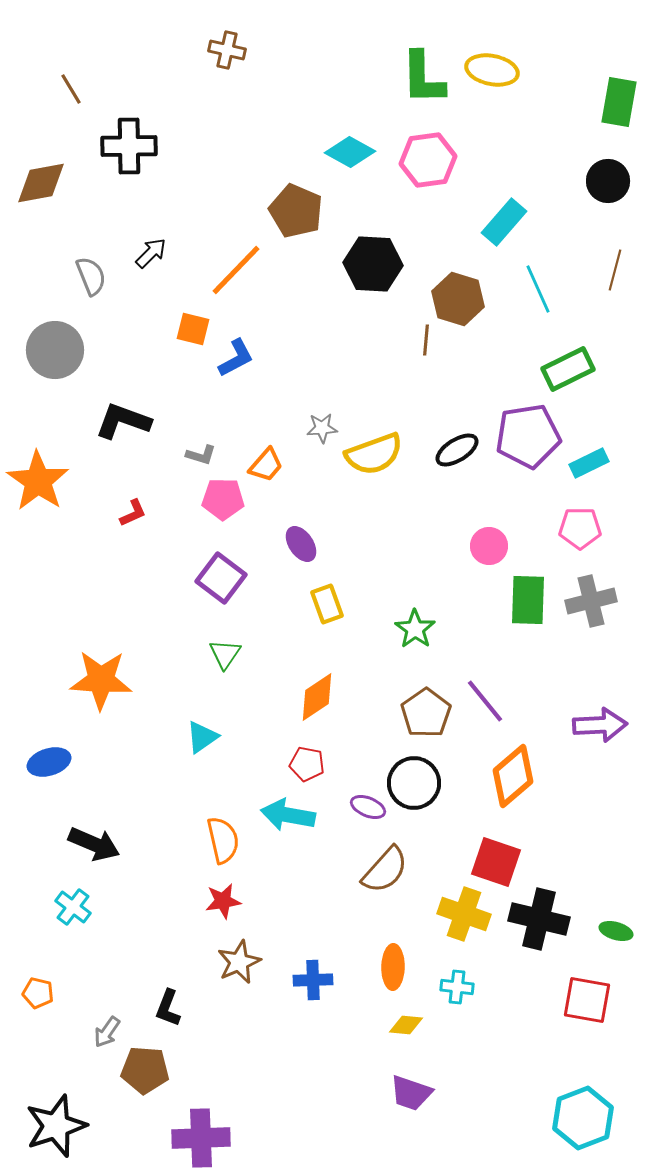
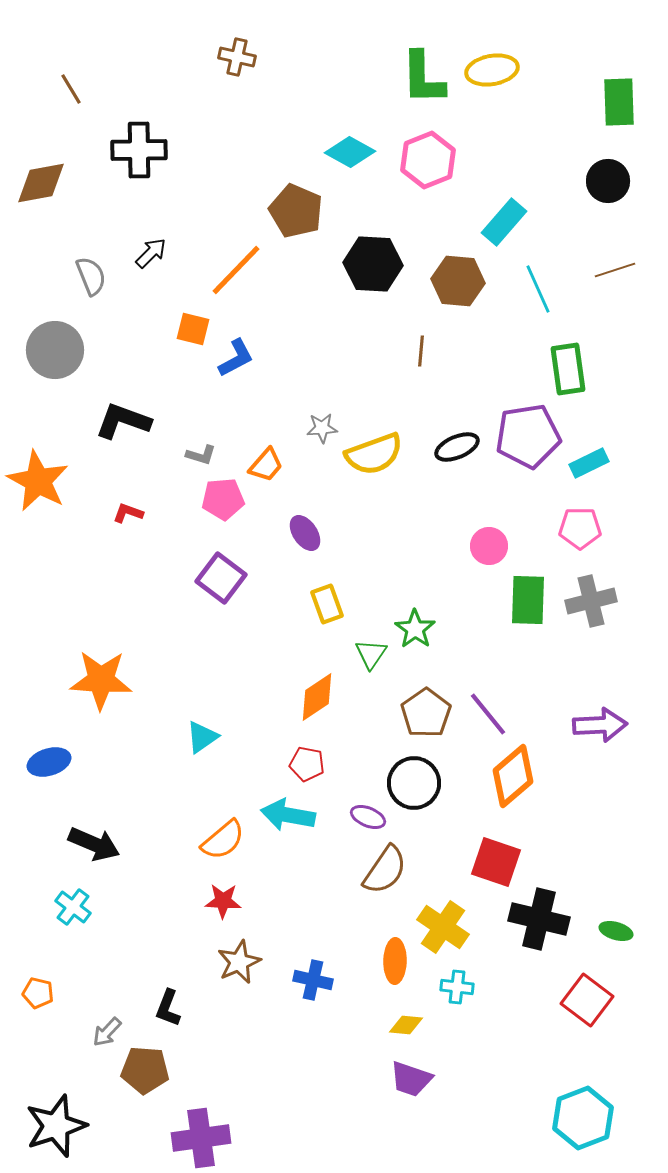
brown cross at (227, 50): moved 10 px right, 7 px down
yellow ellipse at (492, 70): rotated 21 degrees counterclockwise
green rectangle at (619, 102): rotated 12 degrees counterclockwise
black cross at (129, 146): moved 10 px right, 4 px down
pink hexagon at (428, 160): rotated 14 degrees counterclockwise
brown line at (615, 270): rotated 57 degrees clockwise
brown hexagon at (458, 299): moved 18 px up; rotated 12 degrees counterclockwise
brown line at (426, 340): moved 5 px left, 11 px down
green rectangle at (568, 369): rotated 72 degrees counterclockwise
black ellipse at (457, 450): moved 3 px up; rotated 9 degrees clockwise
orange star at (38, 481): rotated 6 degrees counterclockwise
pink pentagon at (223, 499): rotated 6 degrees counterclockwise
red L-shape at (133, 513): moved 5 px left; rotated 136 degrees counterclockwise
purple ellipse at (301, 544): moved 4 px right, 11 px up
green triangle at (225, 654): moved 146 px right
purple line at (485, 701): moved 3 px right, 13 px down
purple ellipse at (368, 807): moved 10 px down
orange semicircle at (223, 840): rotated 63 degrees clockwise
brown semicircle at (385, 870): rotated 8 degrees counterclockwise
red star at (223, 901): rotated 12 degrees clockwise
yellow cross at (464, 914): moved 21 px left, 13 px down; rotated 15 degrees clockwise
orange ellipse at (393, 967): moved 2 px right, 6 px up
blue cross at (313, 980): rotated 15 degrees clockwise
red square at (587, 1000): rotated 27 degrees clockwise
gray arrow at (107, 1032): rotated 8 degrees clockwise
purple trapezoid at (411, 1093): moved 14 px up
purple cross at (201, 1138): rotated 6 degrees counterclockwise
